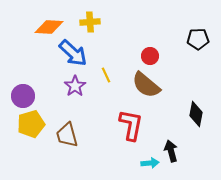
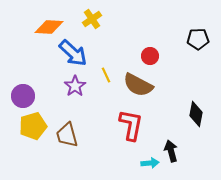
yellow cross: moved 2 px right, 3 px up; rotated 30 degrees counterclockwise
brown semicircle: moved 8 px left; rotated 12 degrees counterclockwise
yellow pentagon: moved 2 px right, 2 px down
